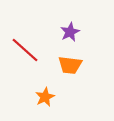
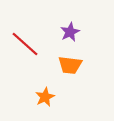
red line: moved 6 px up
